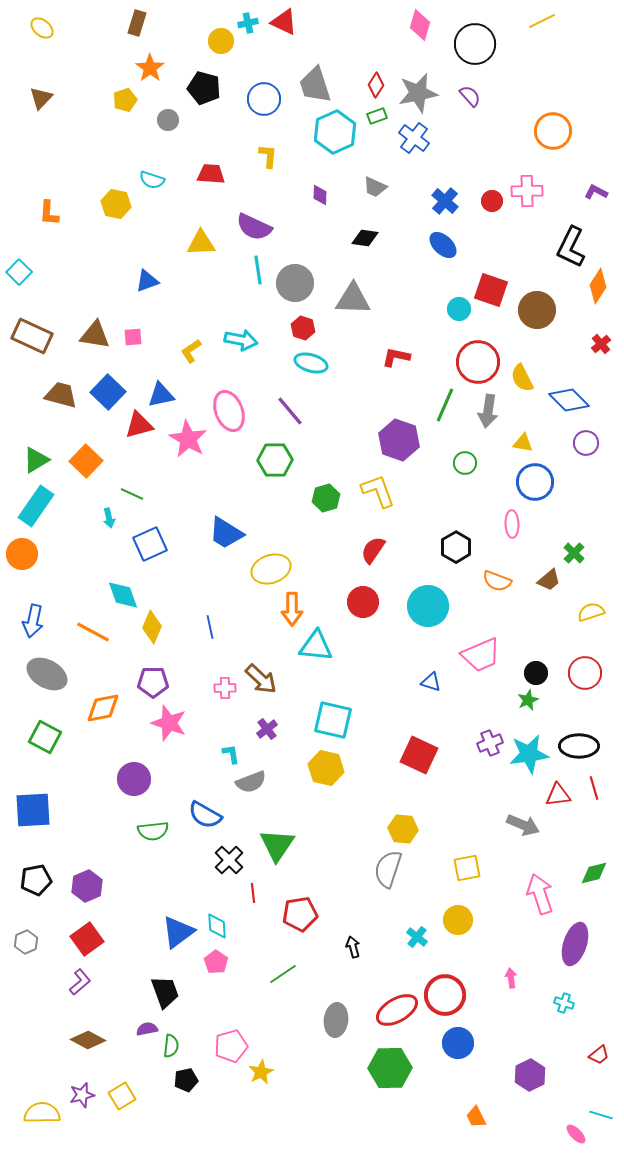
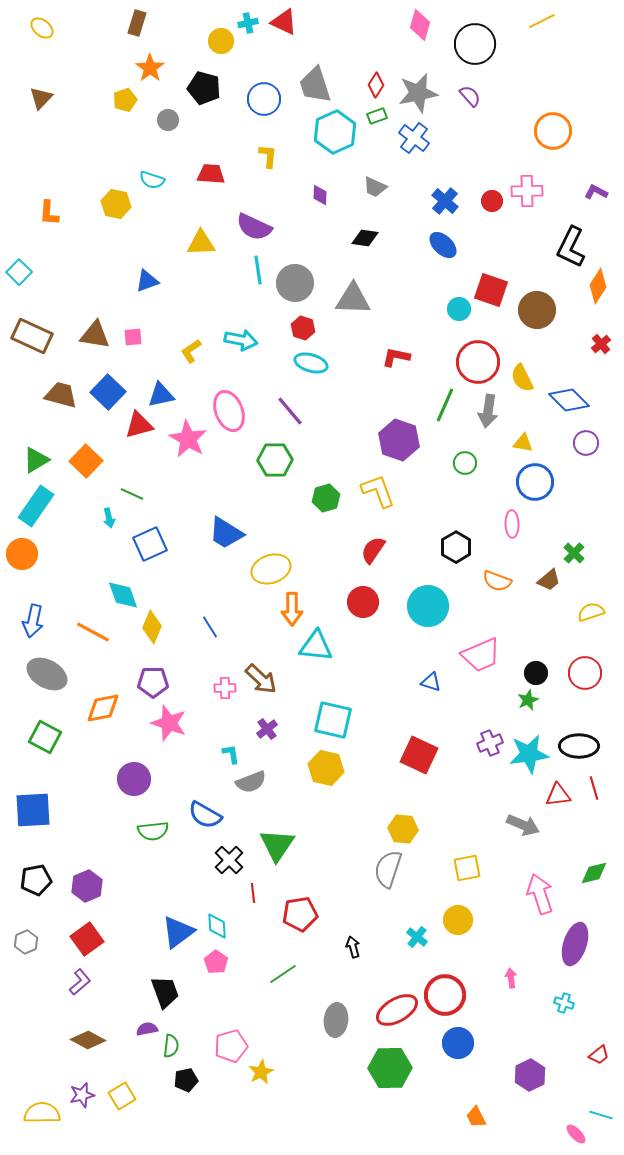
blue line at (210, 627): rotated 20 degrees counterclockwise
